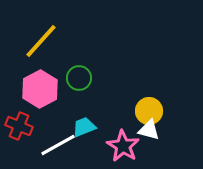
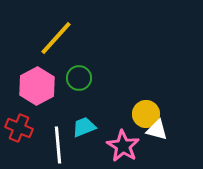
yellow line: moved 15 px right, 3 px up
pink hexagon: moved 3 px left, 3 px up
yellow circle: moved 3 px left, 3 px down
red cross: moved 2 px down
white triangle: moved 8 px right
white line: rotated 66 degrees counterclockwise
